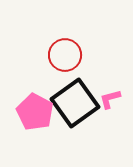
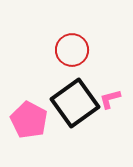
red circle: moved 7 px right, 5 px up
pink pentagon: moved 6 px left, 8 px down
